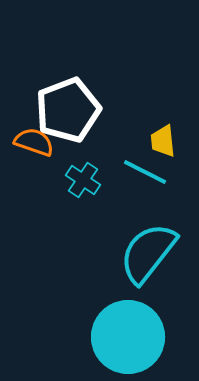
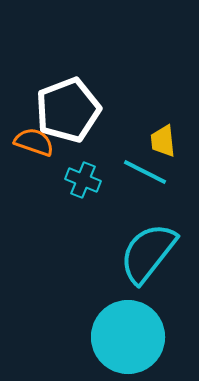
cyan cross: rotated 12 degrees counterclockwise
